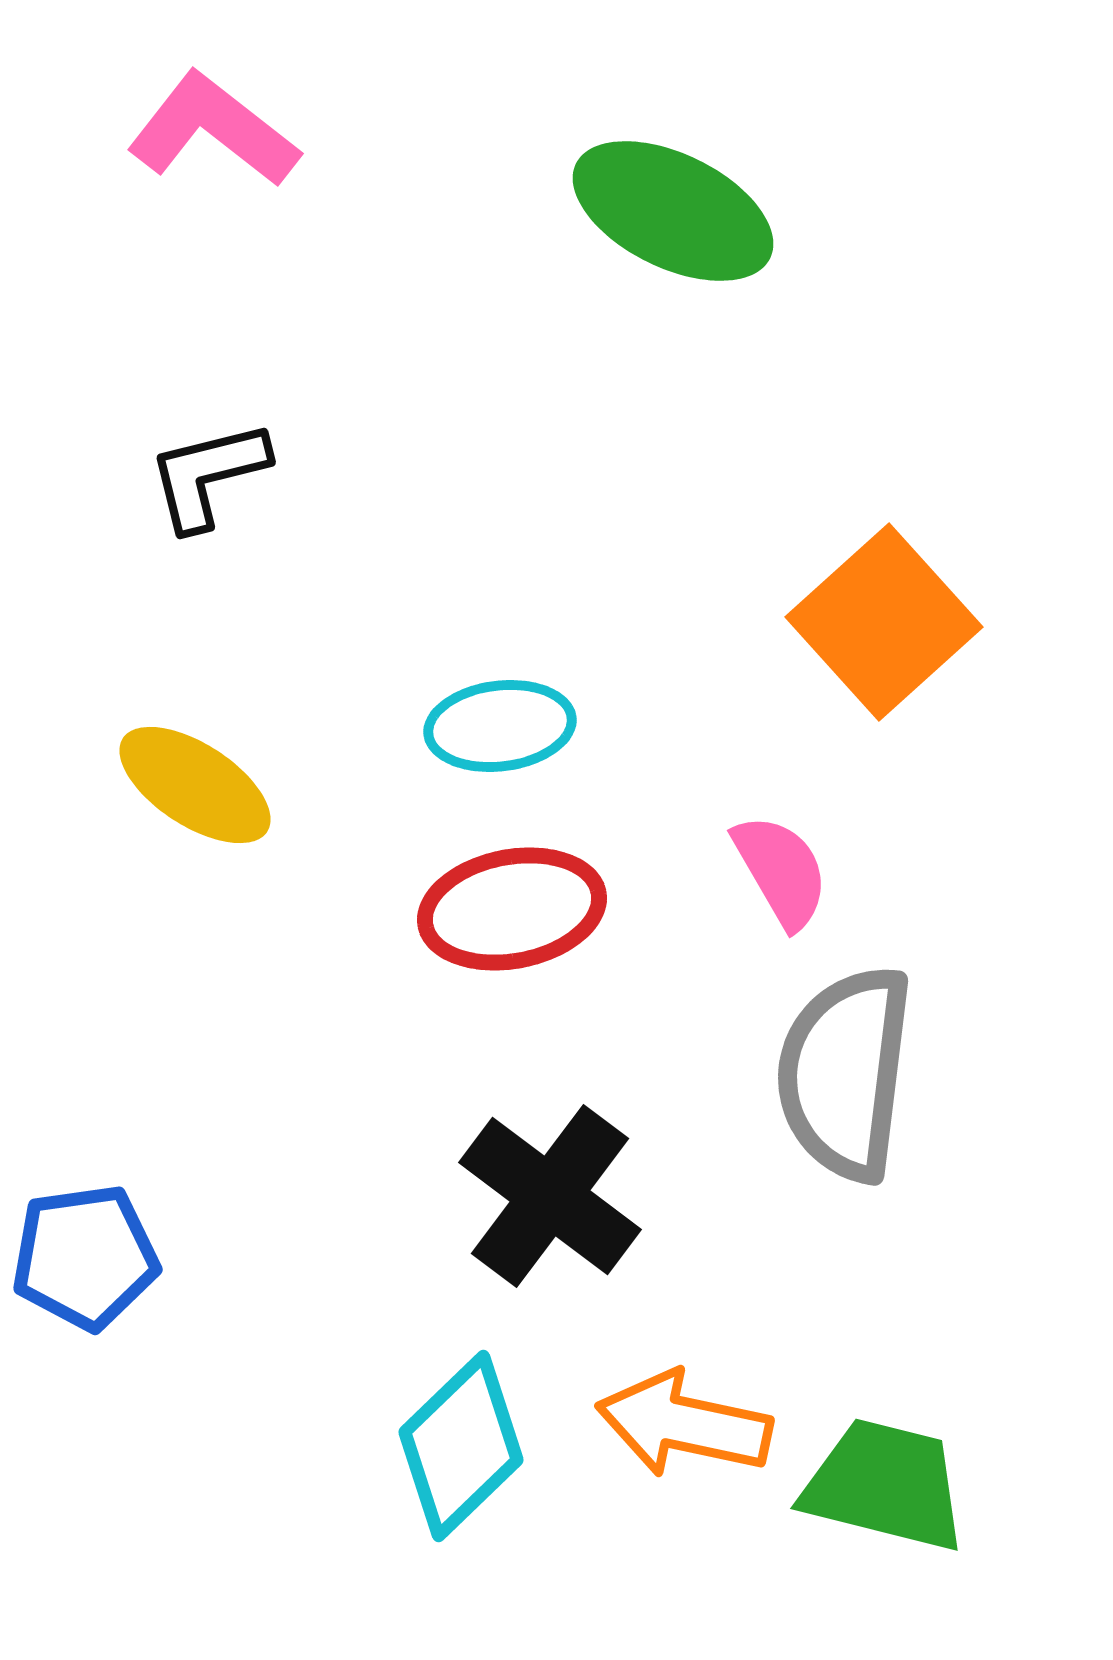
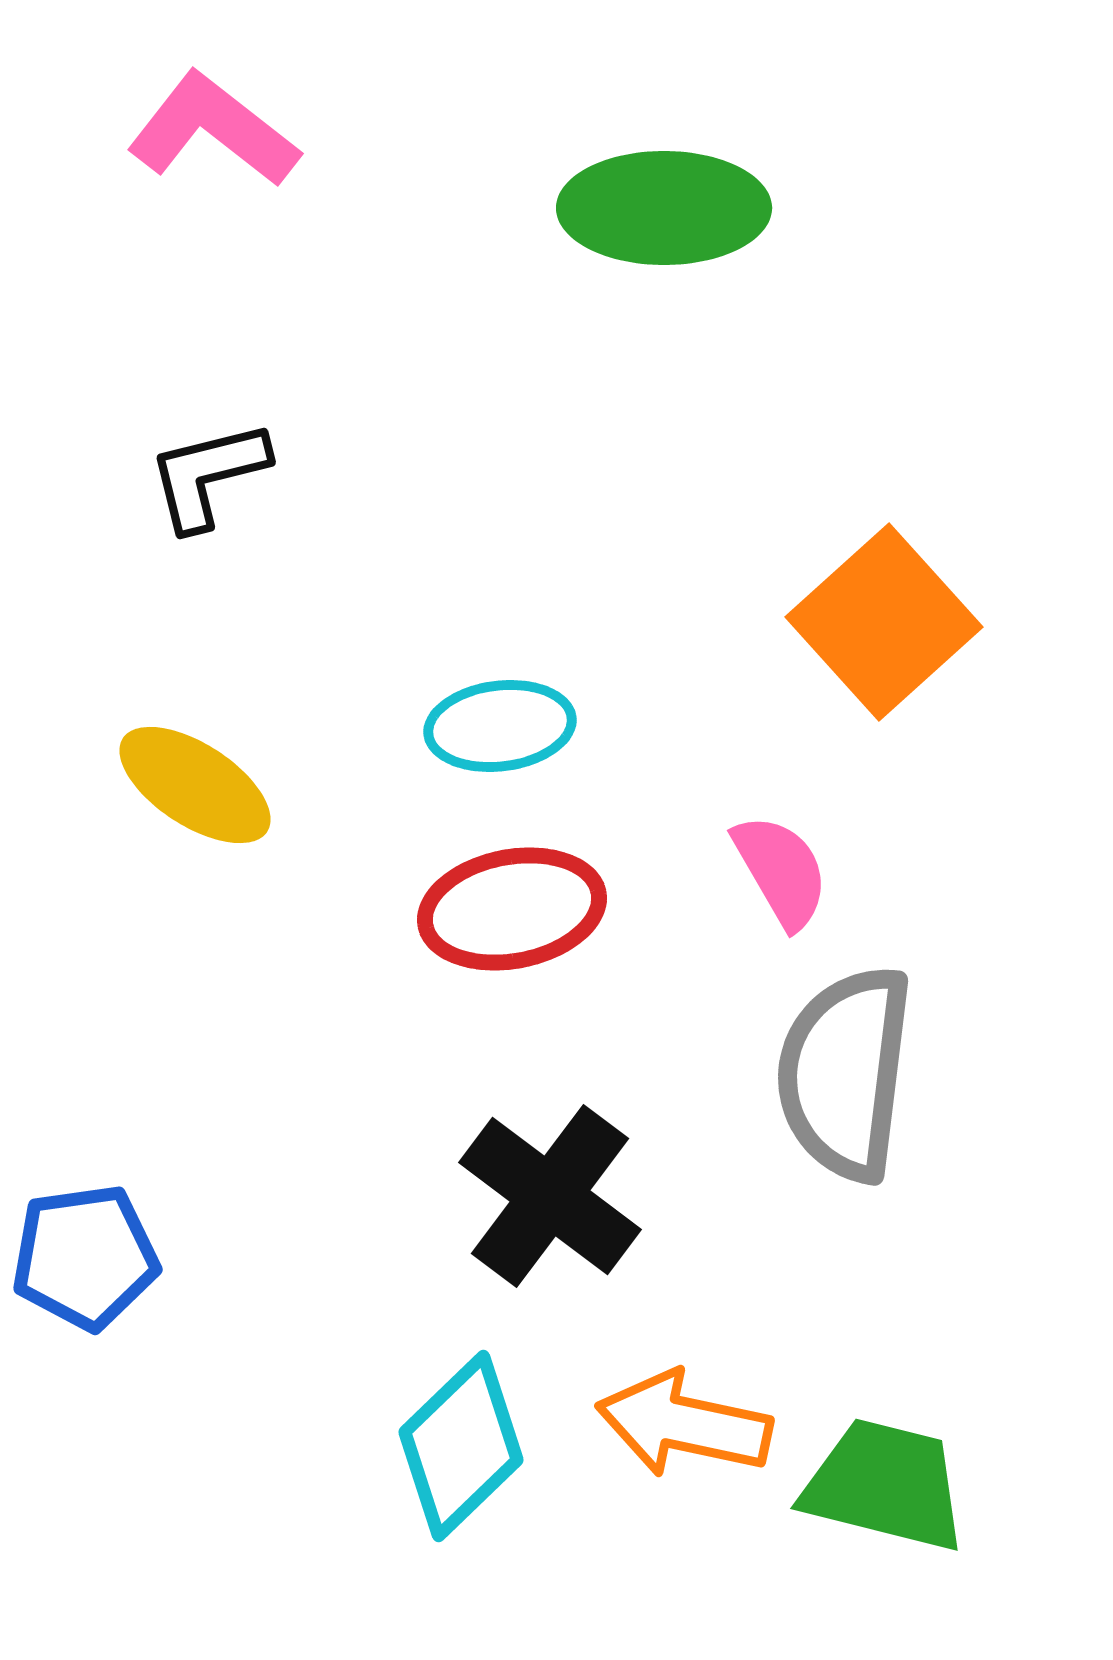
green ellipse: moved 9 px left, 3 px up; rotated 26 degrees counterclockwise
